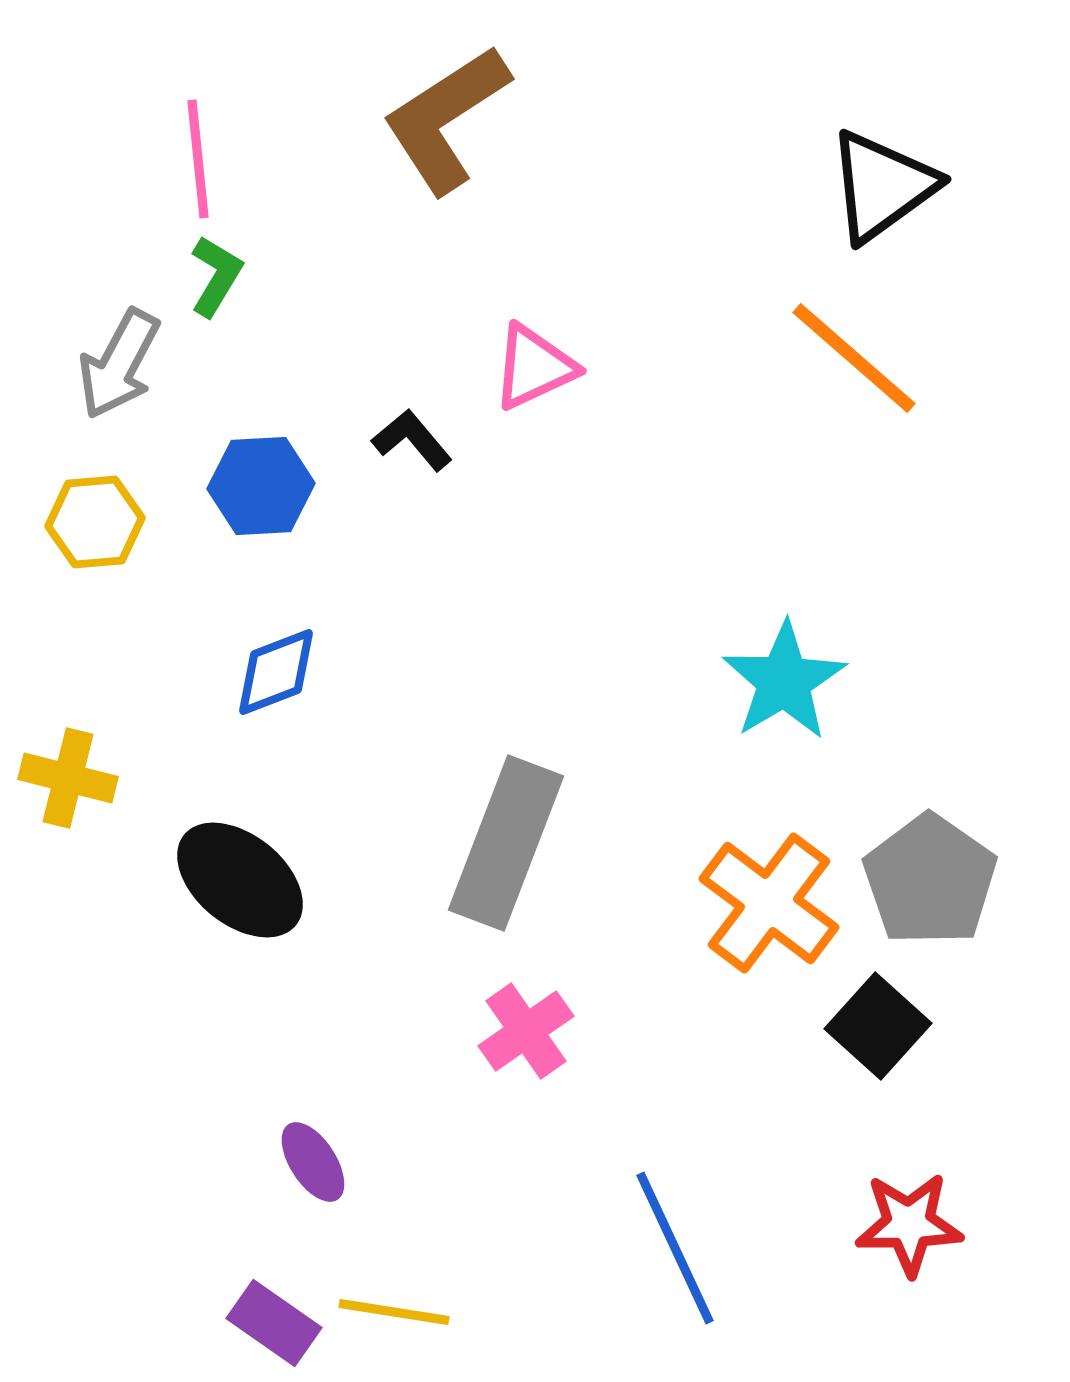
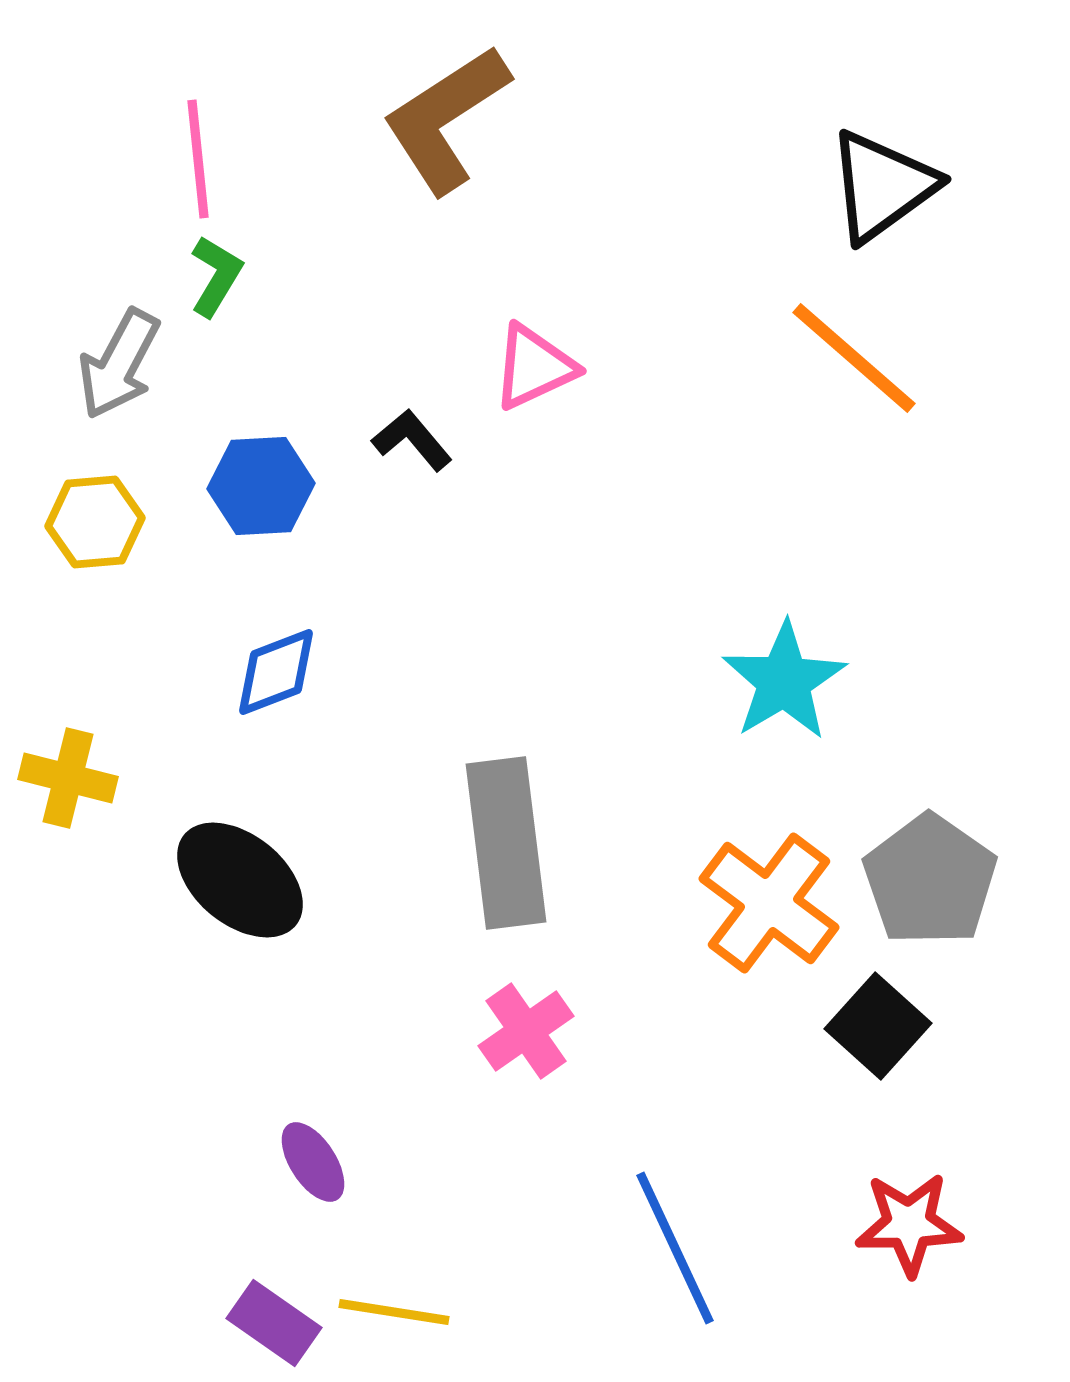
gray rectangle: rotated 28 degrees counterclockwise
